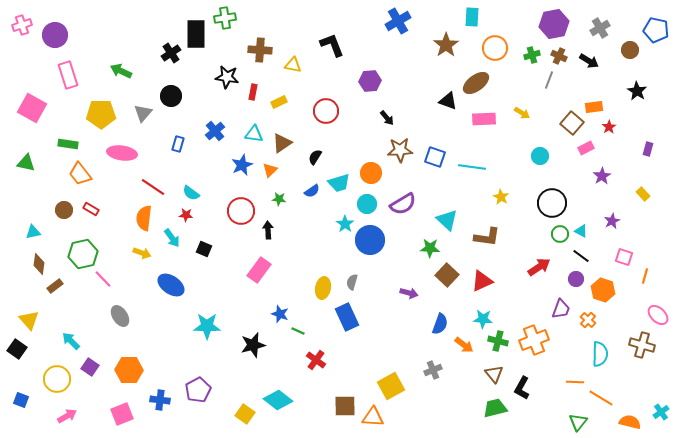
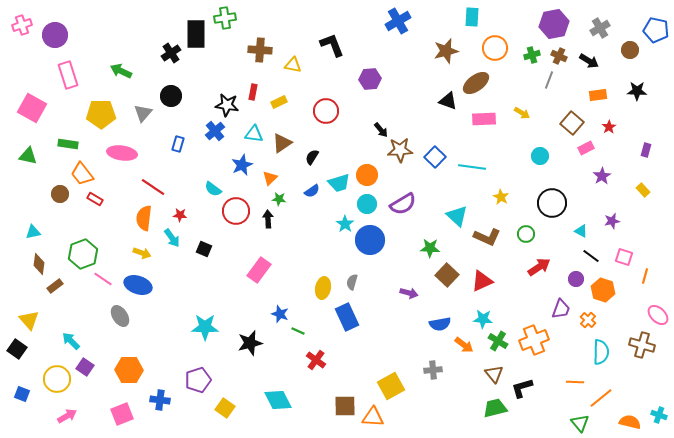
brown star at (446, 45): moved 6 px down; rotated 20 degrees clockwise
black star at (227, 77): moved 28 px down
purple hexagon at (370, 81): moved 2 px up
black star at (637, 91): rotated 30 degrees counterclockwise
orange rectangle at (594, 107): moved 4 px right, 12 px up
black arrow at (387, 118): moved 6 px left, 12 px down
purple rectangle at (648, 149): moved 2 px left, 1 px down
black semicircle at (315, 157): moved 3 px left
blue square at (435, 157): rotated 25 degrees clockwise
green triangle at (26, 163): moved 2 px right, 7 px up
orange triangle at (270, 170): moved 8 px down
orange circle at (371, 173): moved 4 px left, 2 px down
orange trapezoid at (80, 174): moved 2 px right
cyan semicircle at (191, 193): moved 22 px right, 4 px up
yellow rectangle at (643, 194): moved 4 px up
red rectangle at (91, 209): moved 4 px right, 10 px up
brown circle at (64, 210): moved 4 px left, 16 px up
red circle at (241, 211): moved 5 px left
red star at (186, 215): moved 6 px left
cyan triangle at (447, 220): moved 10 px right, 4 px up
purple star at (612, 221): rotated 14 degrees clockwise
black arrow at (268, 230): moved 11 px up
green circle at (560, 234): moved 34 px left
brown L-shape at (487, 237): rotated 16 degrees clockwise
green hexagon at (83, 254): rotated 8 degrees counterclockwise
black line at (581, 256): moved 10 px right
pink line at (103, 279): rotated 12 degrees counterclockwise
blue ellipse at (171, 285): moved 33 px left; rotated 16 degrees counterclockwise
blue semicircle at (440, 324): rotated 60 degrees clockwise
cyan star at (207, 326): moved 2 px left, 1 px down
green cross at (498, 341): rotated 18 degrees clockwise
black star at (253, 345): moved 3 px left, 2 px up
cyan semicircle at (600, 354): moved 1 px right, 2 px up
purple square at (90, 367): moved 5 px left
gray cross at (433, 370): rotated 18 degrees clockwise
black L-shape at (522, 388): rotated 45 degrees clockwise
purple pentagon at (198, 390): moved 10 px up; rotated 10 degrees clockwise
orange line at (601, 398): rotated 70 degrees counterclockwise
blue square at (21, 400): moved 1 px right, 6 px up
cyan diamond at (278, 400): rotated 24 degrees clockwise
cyan cross at (661, 412): moved 2 px left, 3 px down; rotated 35 degrees counterclockwise
yellow square at (245, 414): moved 20 px left, 6 px up
green triangle at (578, 422): moved 2 px right, 1 px down; rotated 18 degrees counterclockwise
